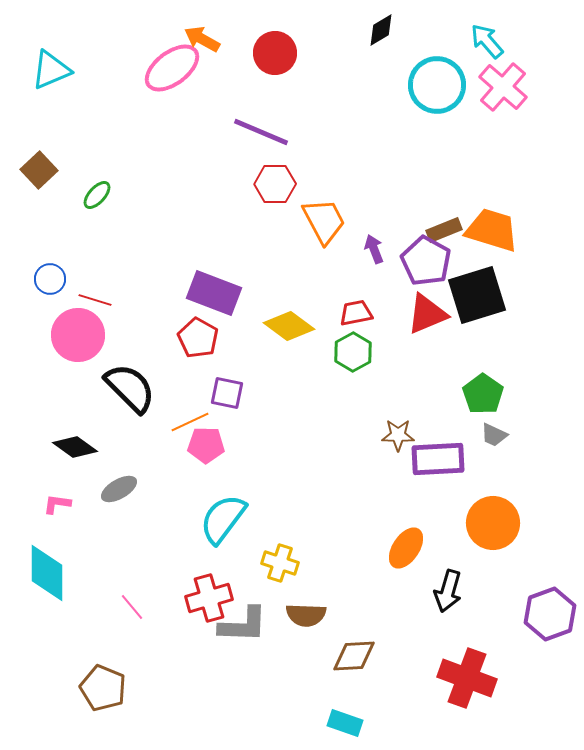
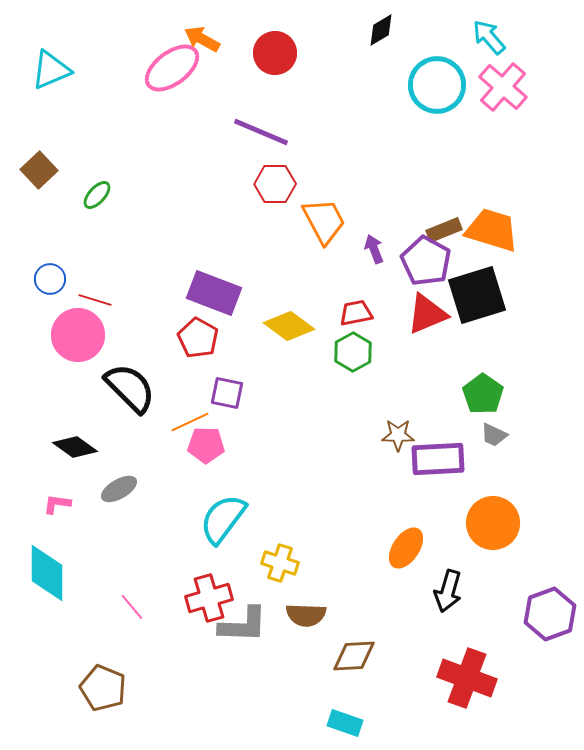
cyan arrow at (487, 41): moved 2 px right, 4 px up
